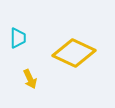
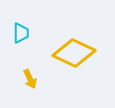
cyan trapezoid: moved 3 px right, 5 px up
